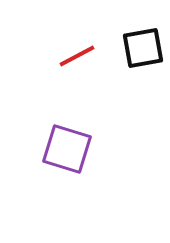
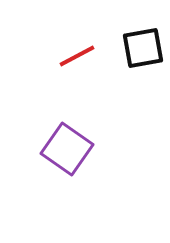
purple square: rotated 18 degrees clockwise
